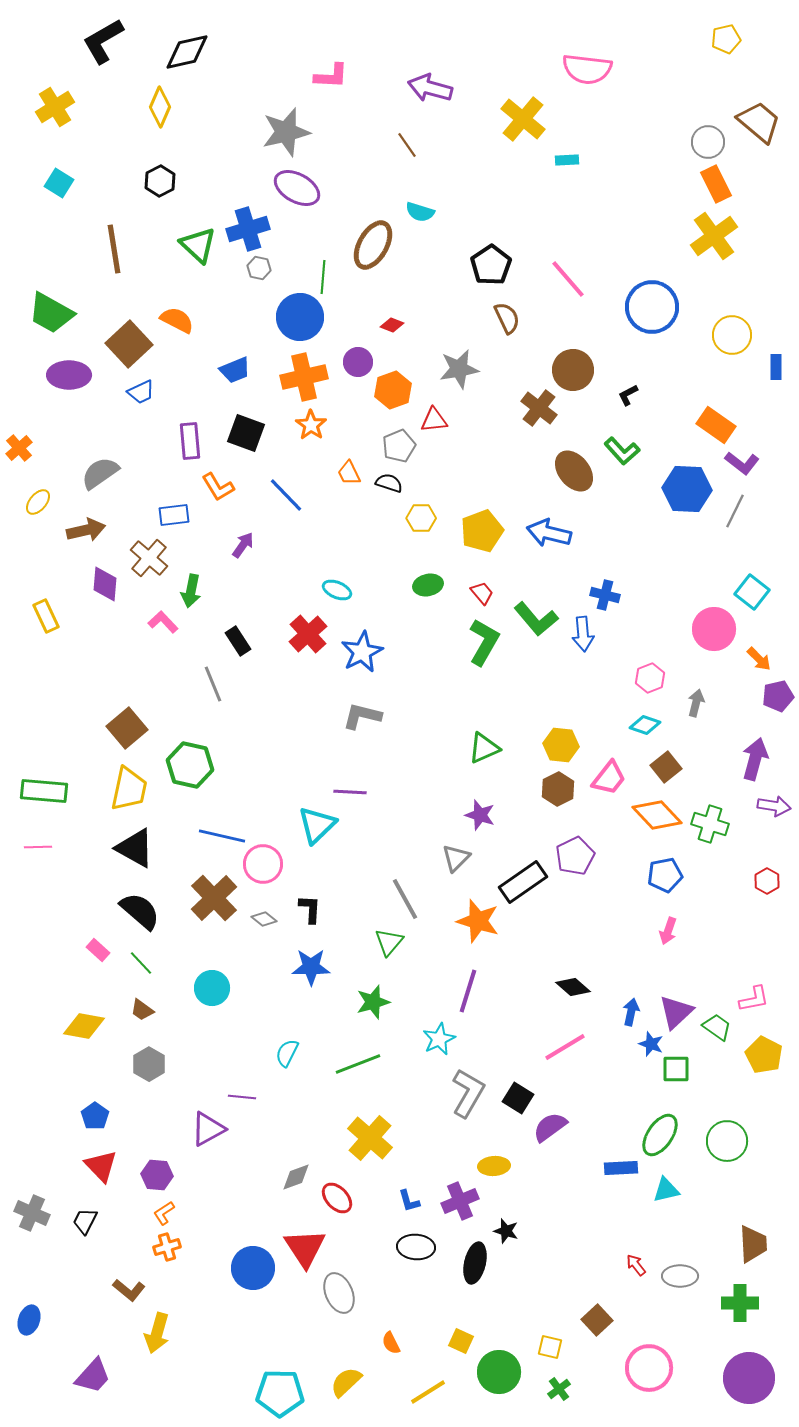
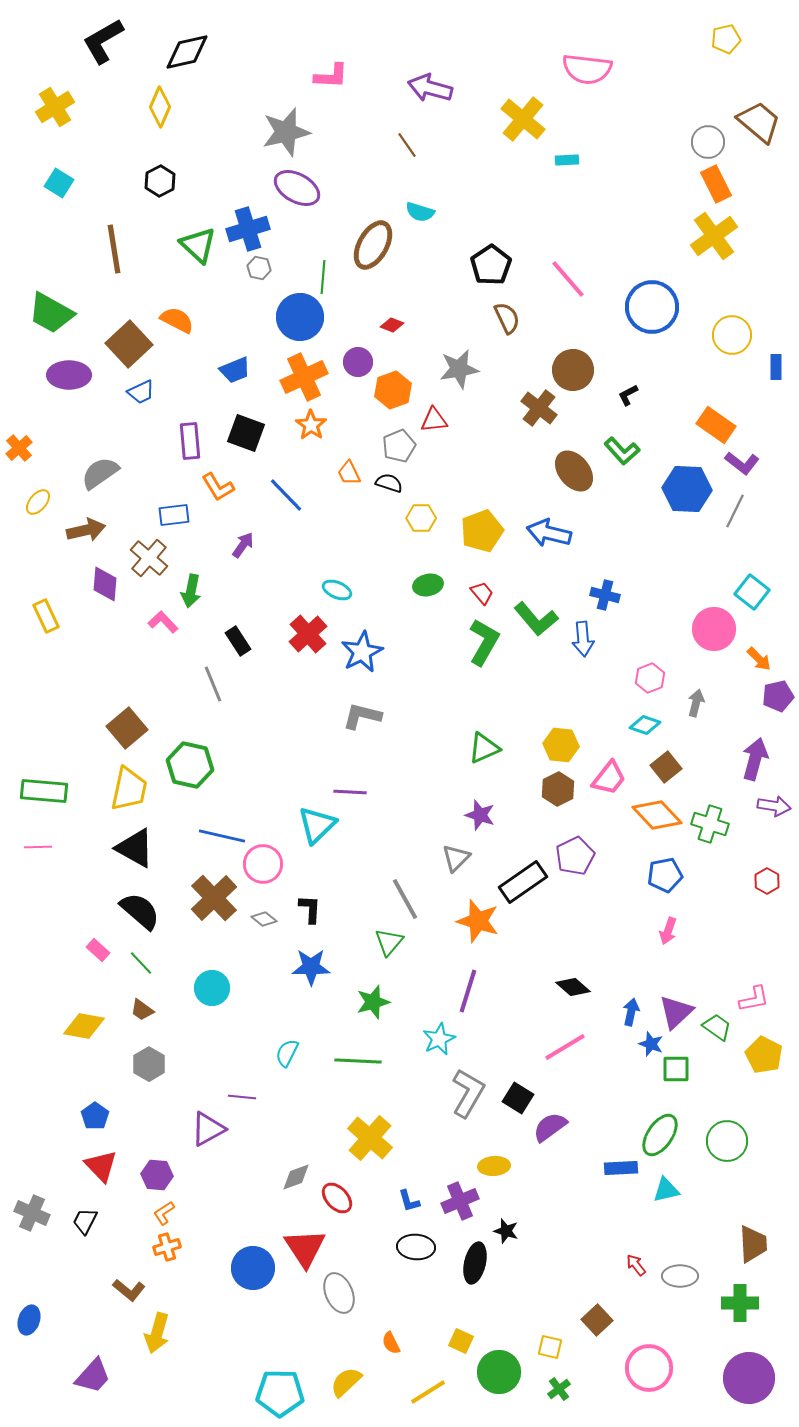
orange cross at (304, 377): rotated 12 degrees counterclockwise
blue arrow at (583, 634): moved 5 px down
green line at (358, 1064): moved 3 px up; rotated 24 degrees clockwise
